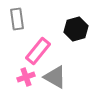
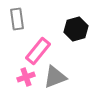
gray triangle: rotated 50 degrees counterclockwise
